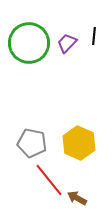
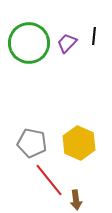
brown arrow: moved 1 px left, 2 px down; rotated 126 degrees counterclockwise
